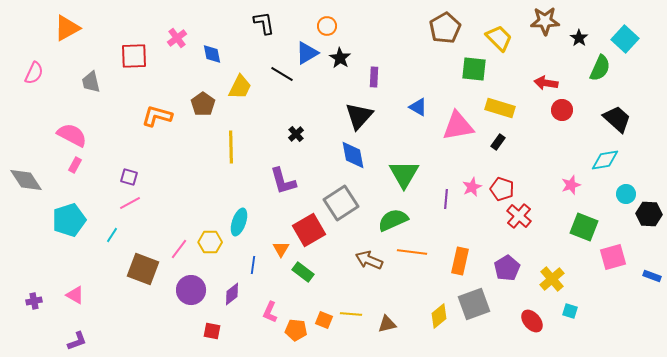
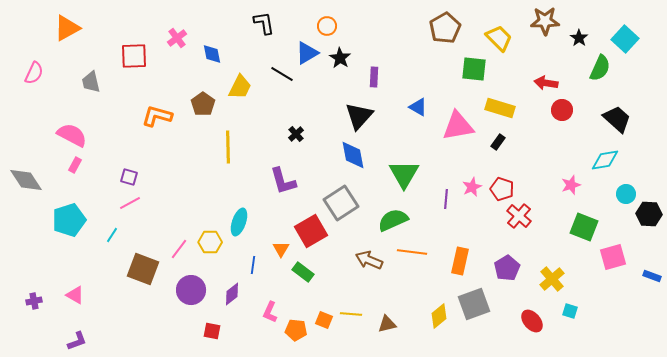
yellow line at (231, 147): moved 3 px left
red square at (309, 230): moved 2 px right, 1 px down
